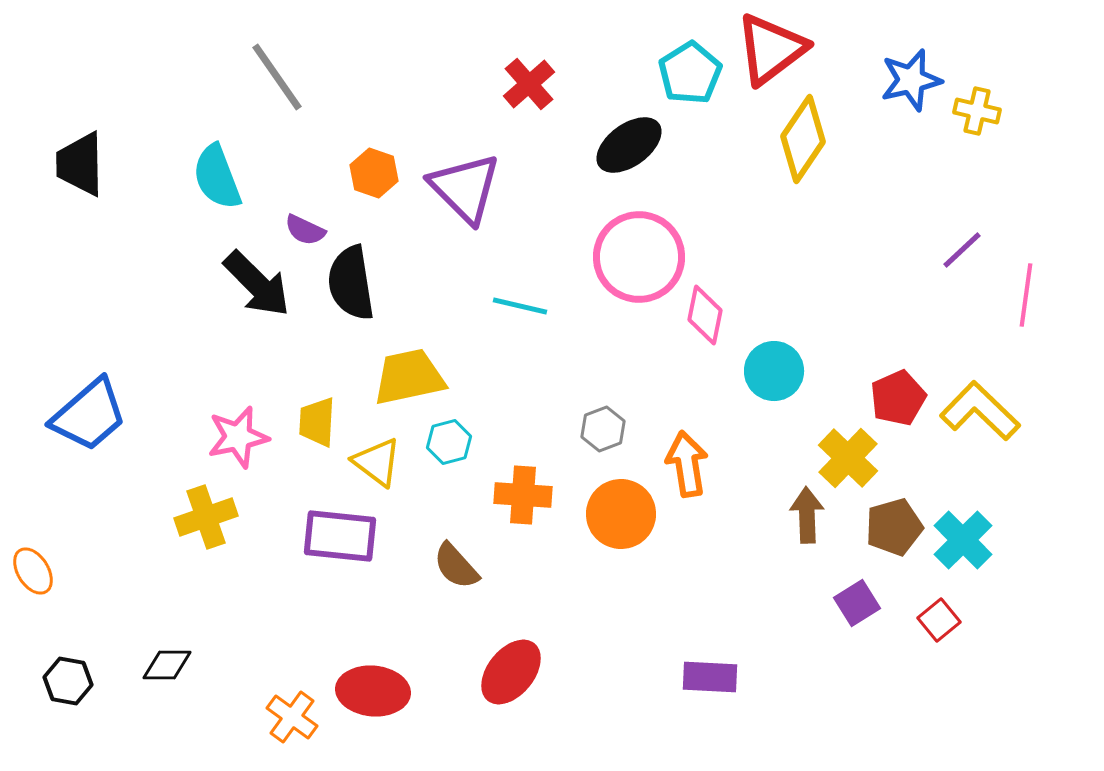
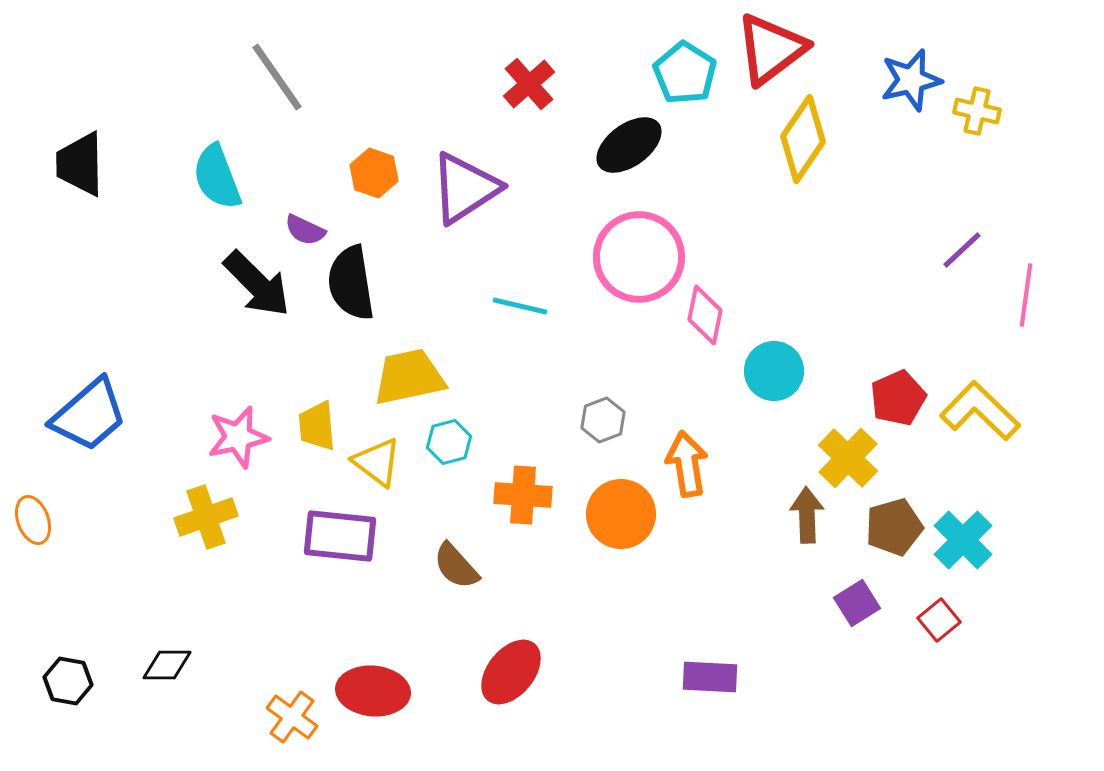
cyan pentagon at (690, 73): moved 5 px left; rotated 8 degrees counterclockwise
purple triangle at (465, 188): rotated 42 degrees clockwise
yellow trapezoid at (317, 422): moved 4 px down; rotated 8 degrees counterclockwise
gray hexagon at (603, 429): moved 9 px up
orange ellipse at (33, 571): moved 51 px up; rotated 12 degrees clockwise
